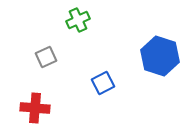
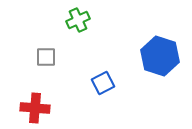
gray square: rotated 25 degrees clockwise
